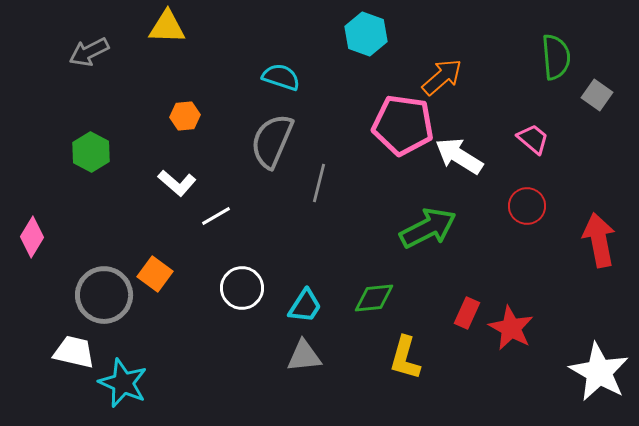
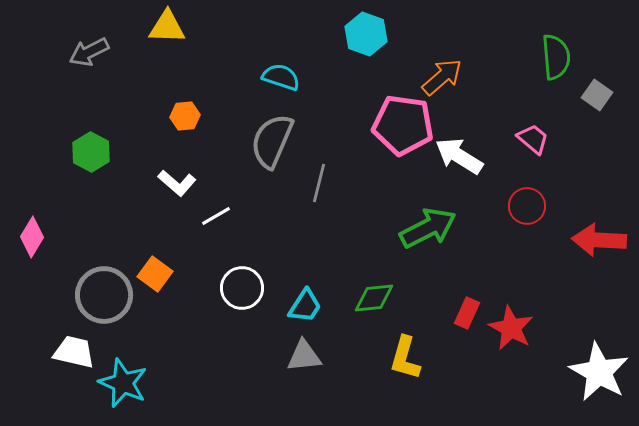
red arrow: rotated 76 degrees counterclockwise
